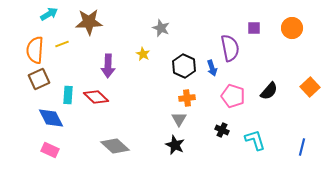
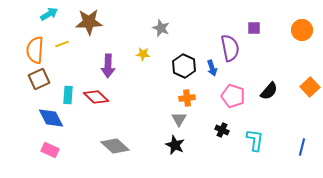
orange circle: moved 10 px right, 2 px down
yellow star: rotated 24 degrees counterclockwise
cyan L-shape: rotated 25 degrees clockwise
